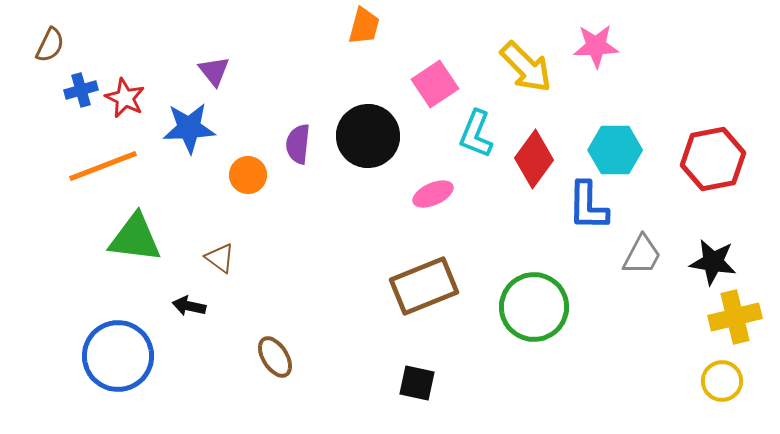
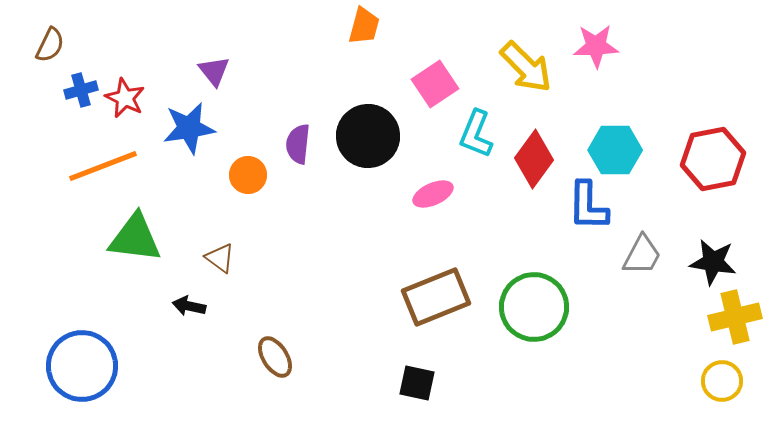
blue star: rotated 6 degrees counterclockwise
brown rectangle: moved 12 px right, 11 px down
blue circle: moved 36 px left, 10 px down
